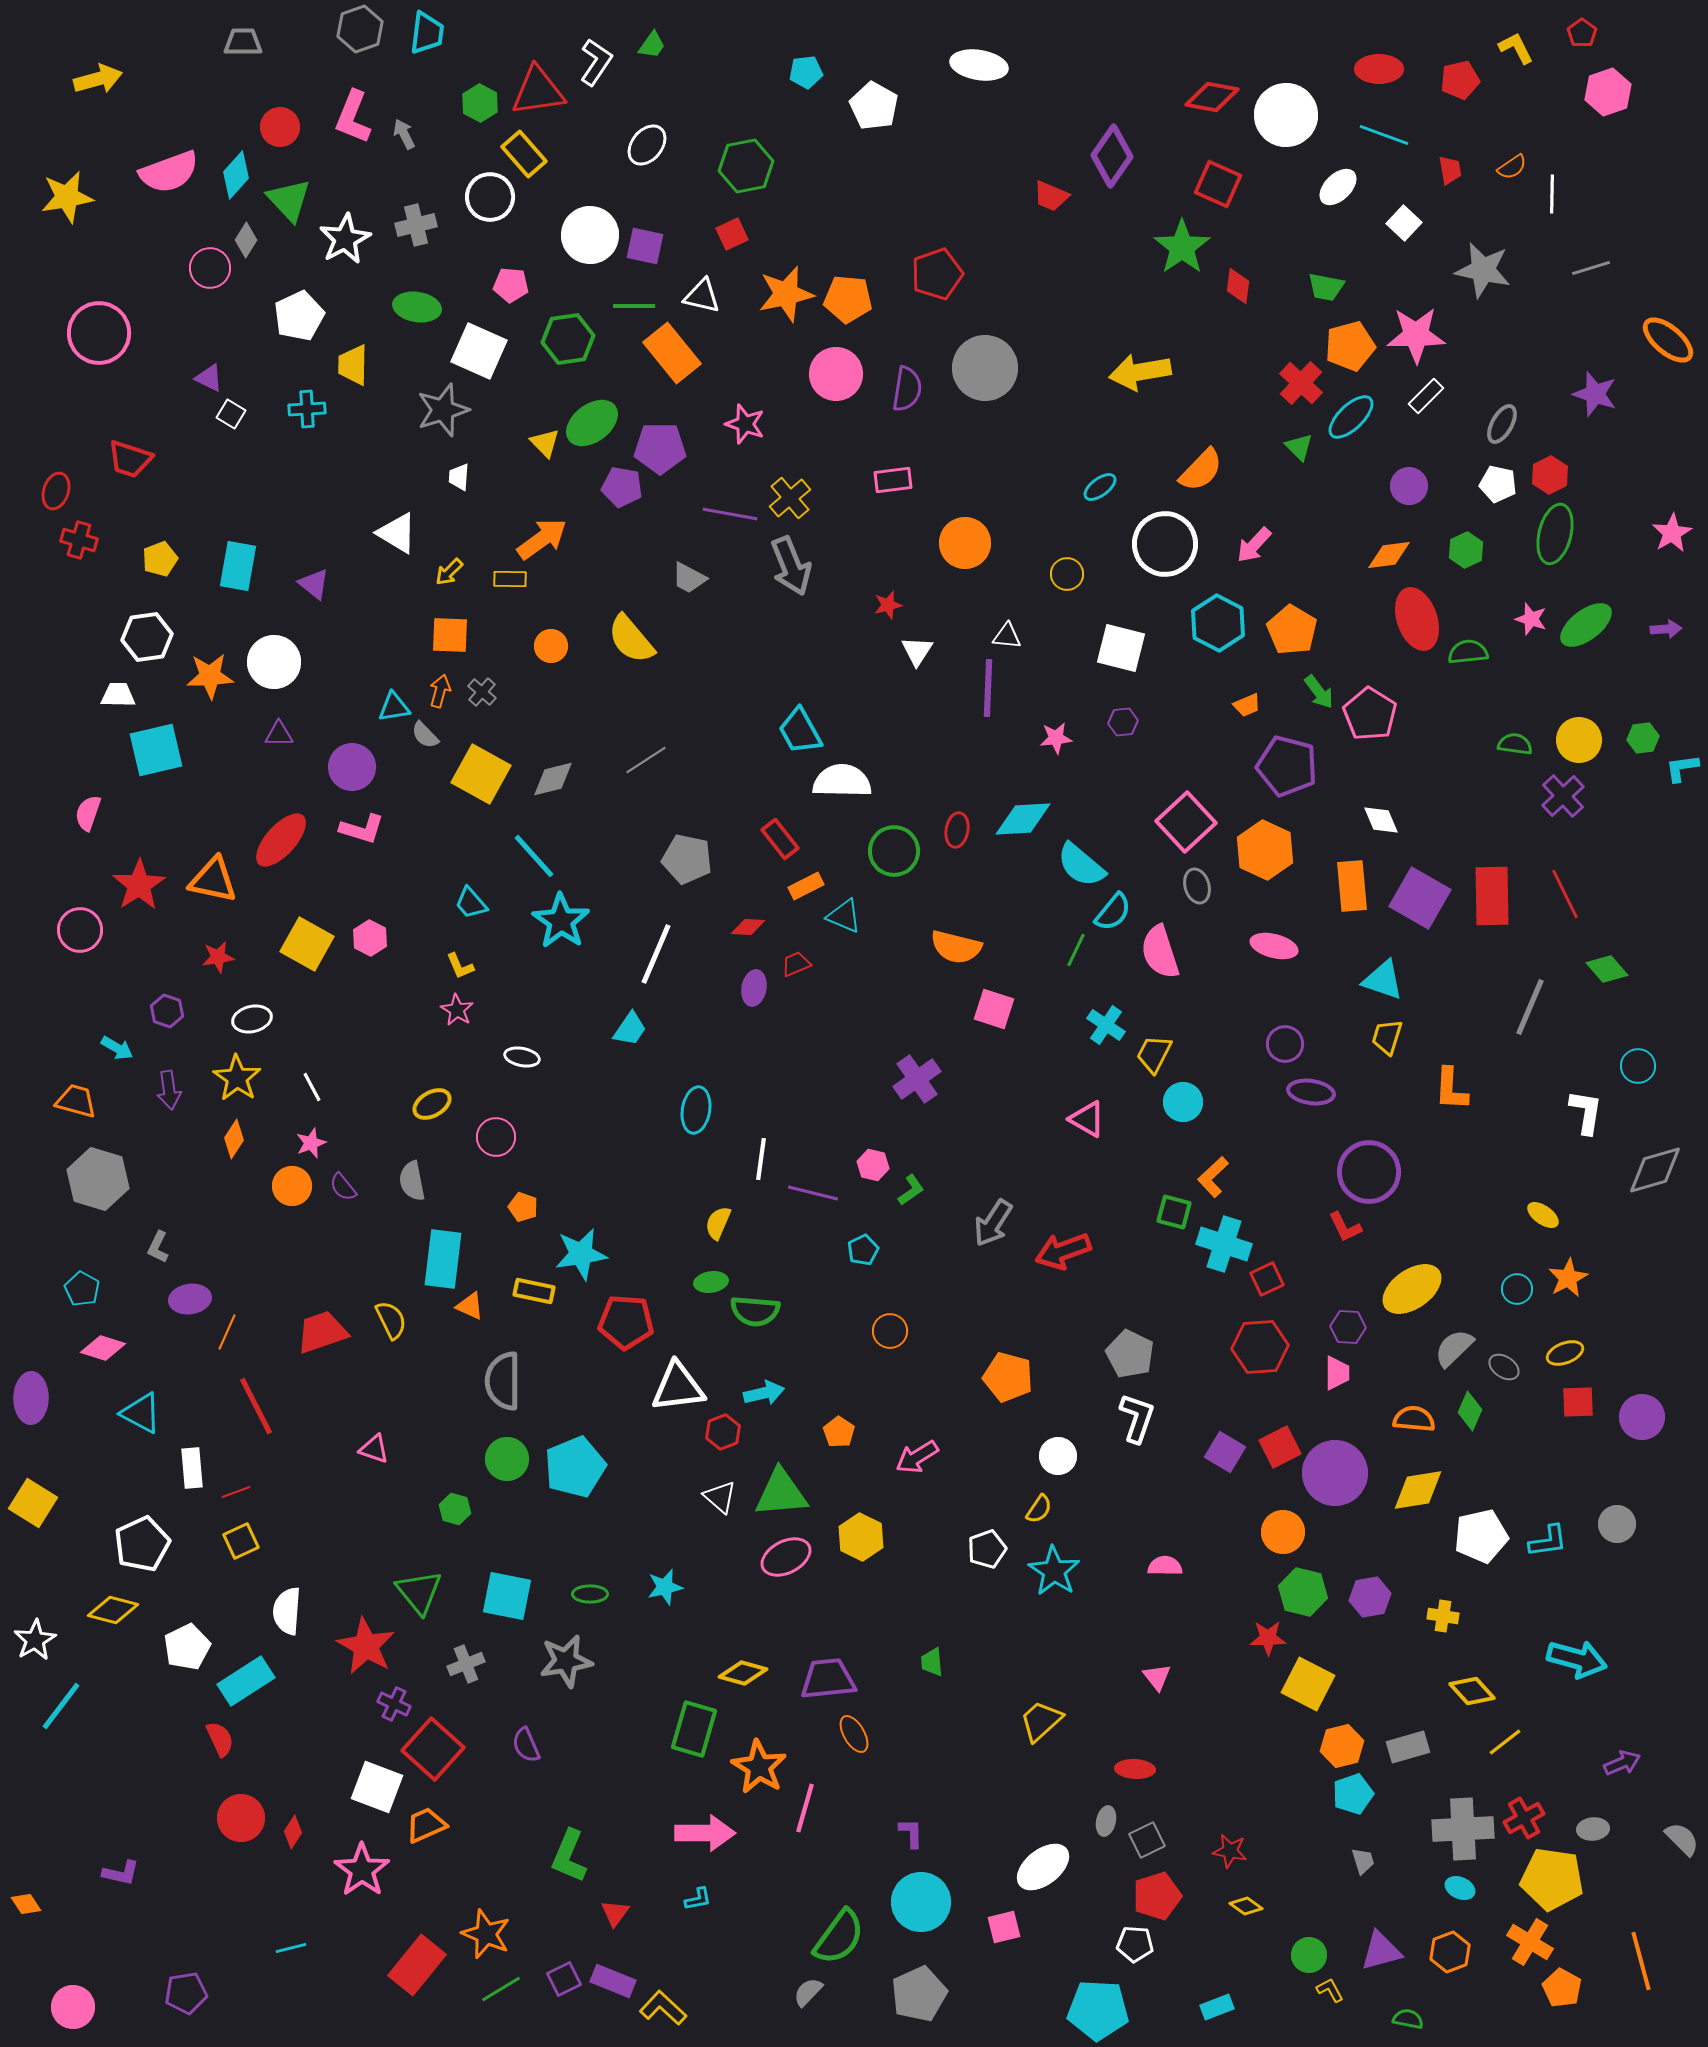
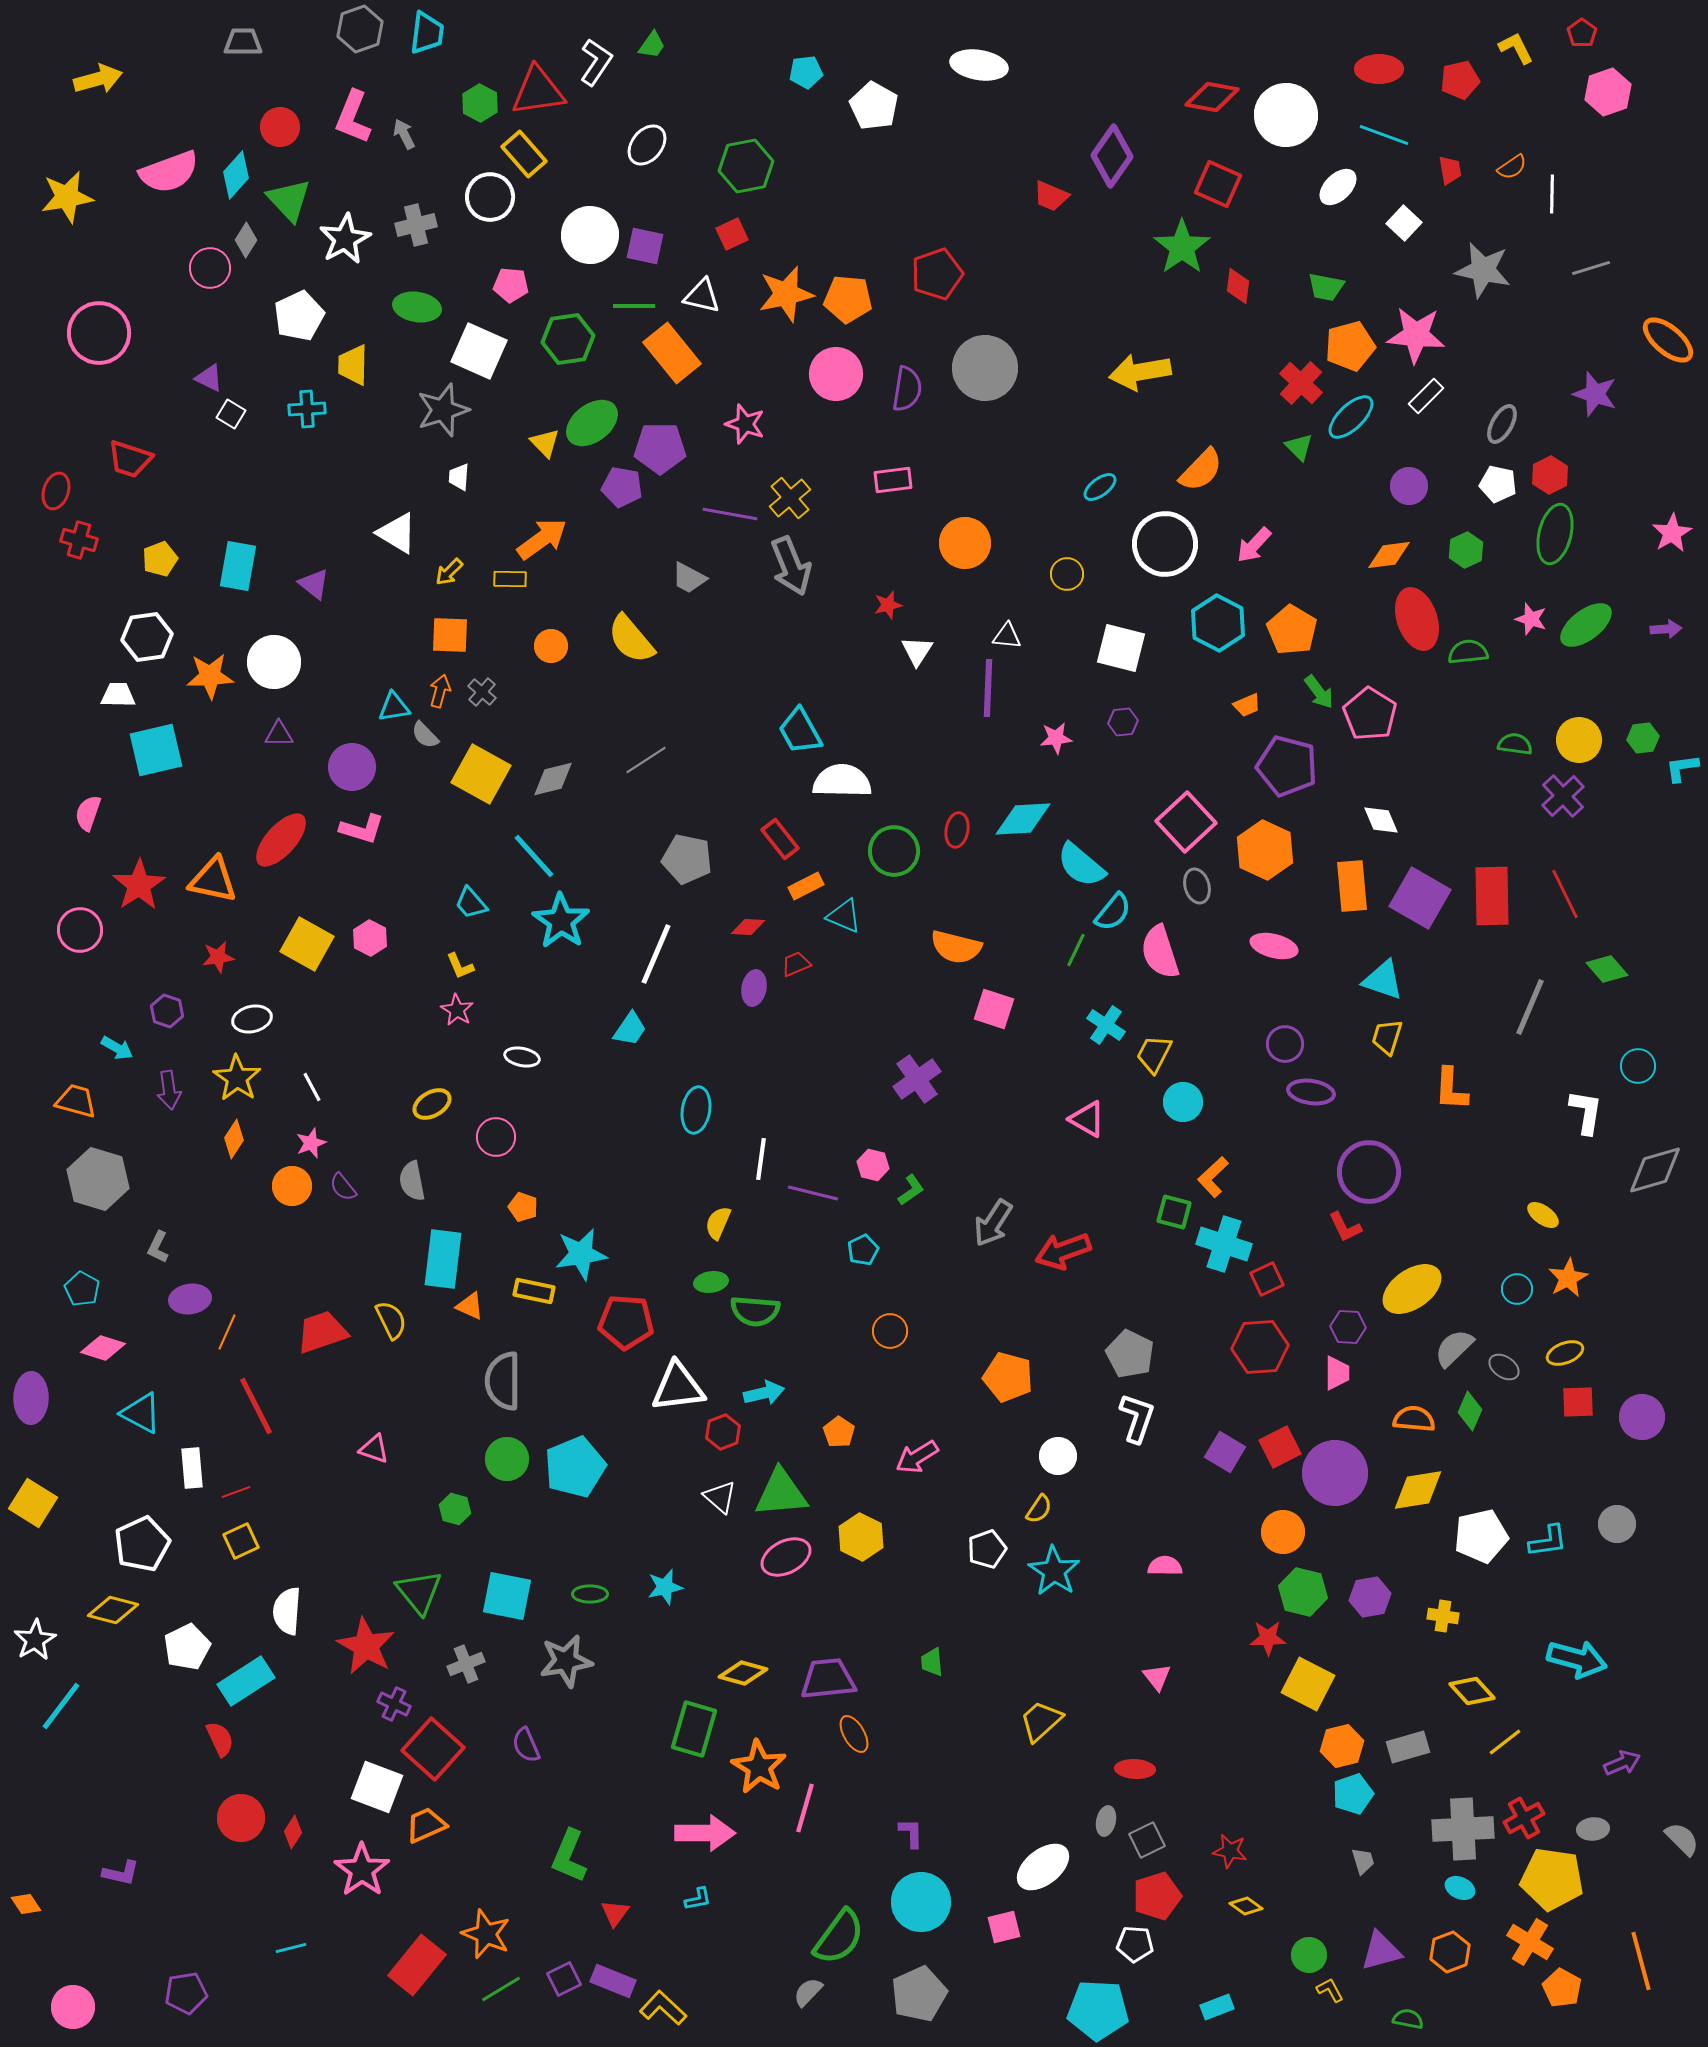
pink star at (1416, 335): rotated 6 degrees clockwise
